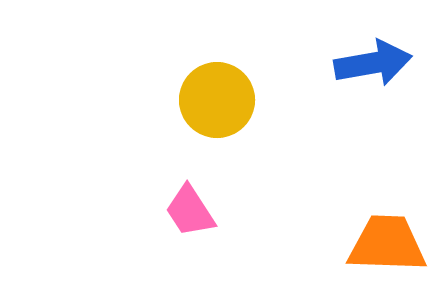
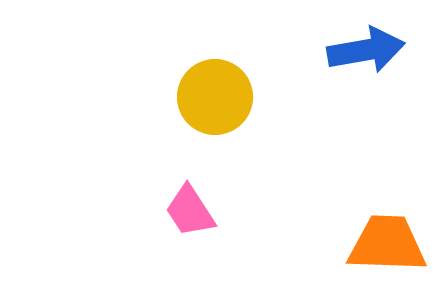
blue arrow: moved 7 px left, 13 px up
yellow circle: moved 2 px left, 3 px up
